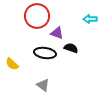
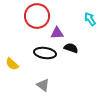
cyan arrow: rotated 56 degrees clockwise
purple triangle: rotated 24 degrees counterclockwise
